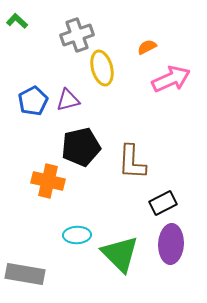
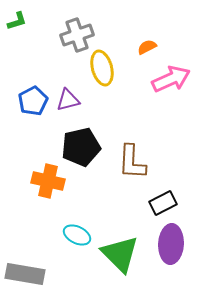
green L-shape: rotated 120 degrees clockwise
cyan ellipse: rotated 28 degrees clockwise
